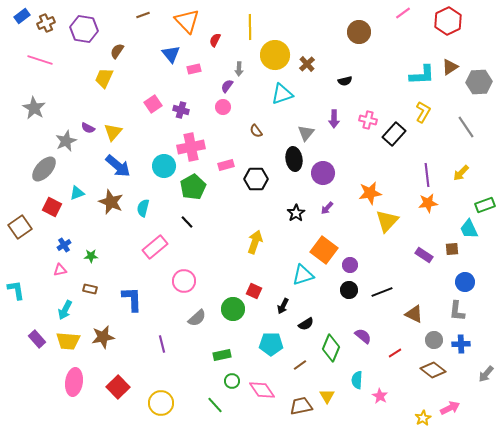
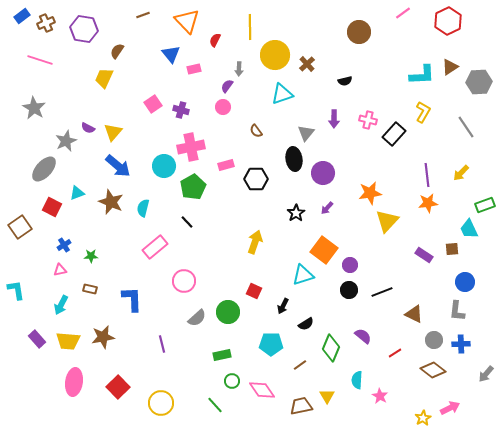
green circle at (233, 309): moved 5 px left, 3 px down
cyan arrow at (65, 310): moved 4 px left, 5 px up
